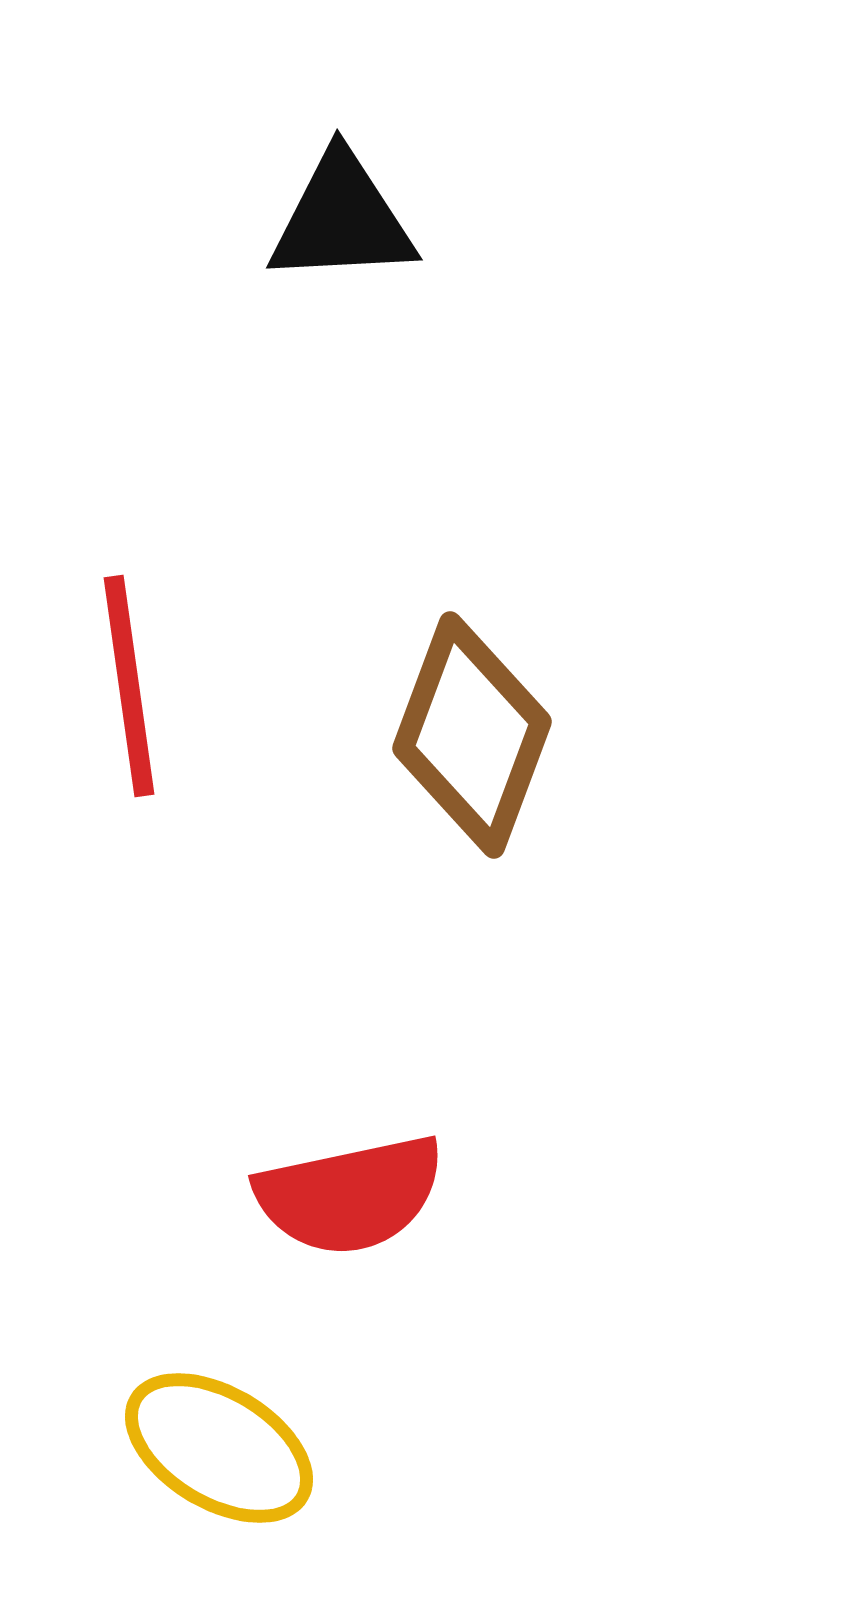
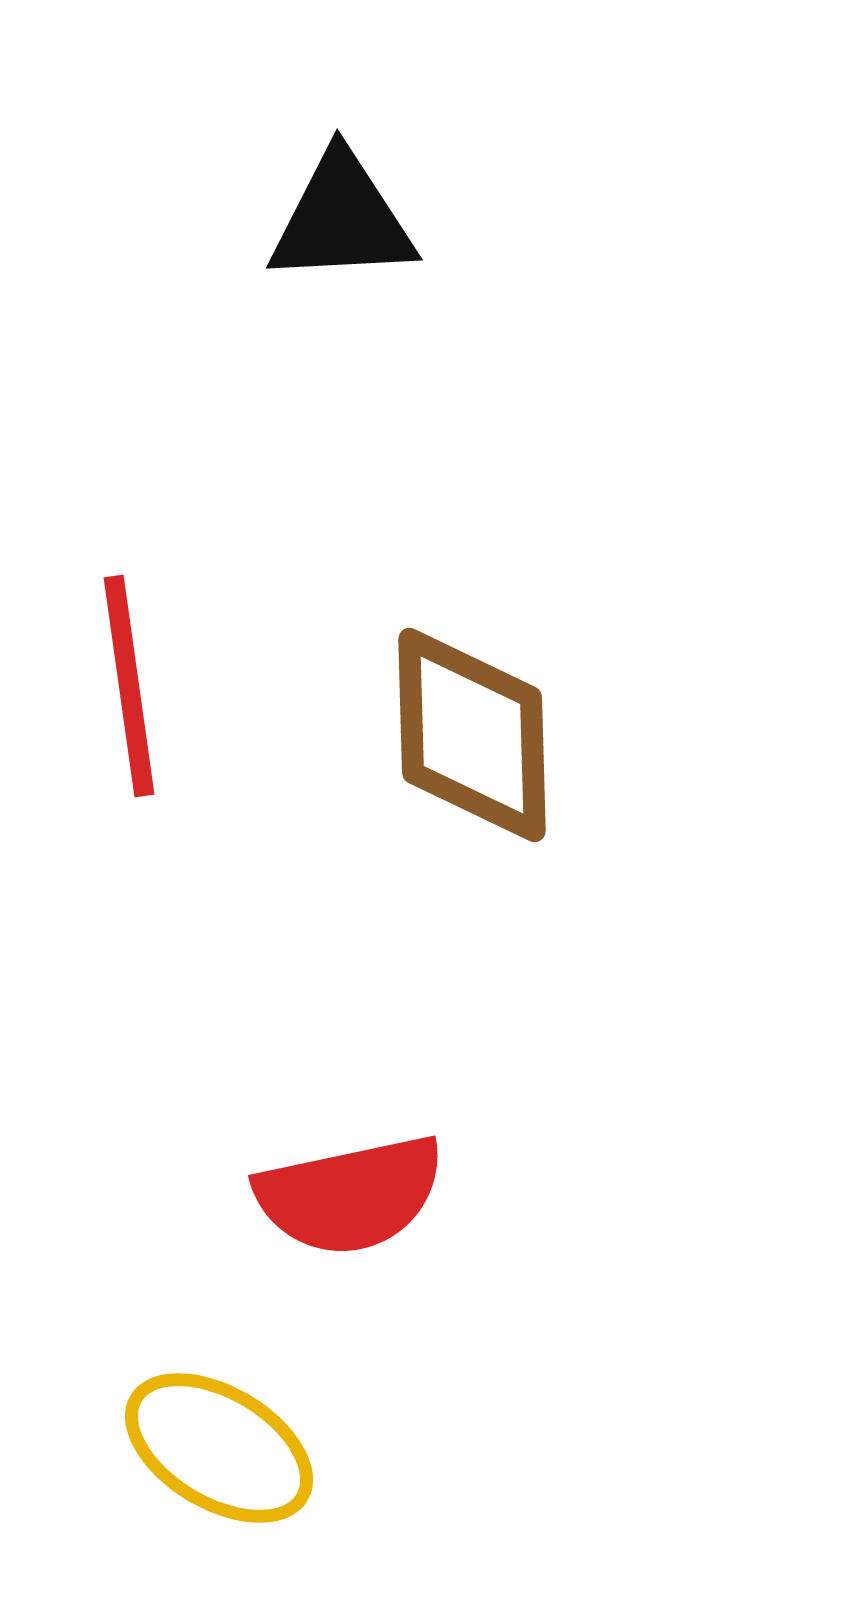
brown diamond: rotated 22 degrees counterclockwise
